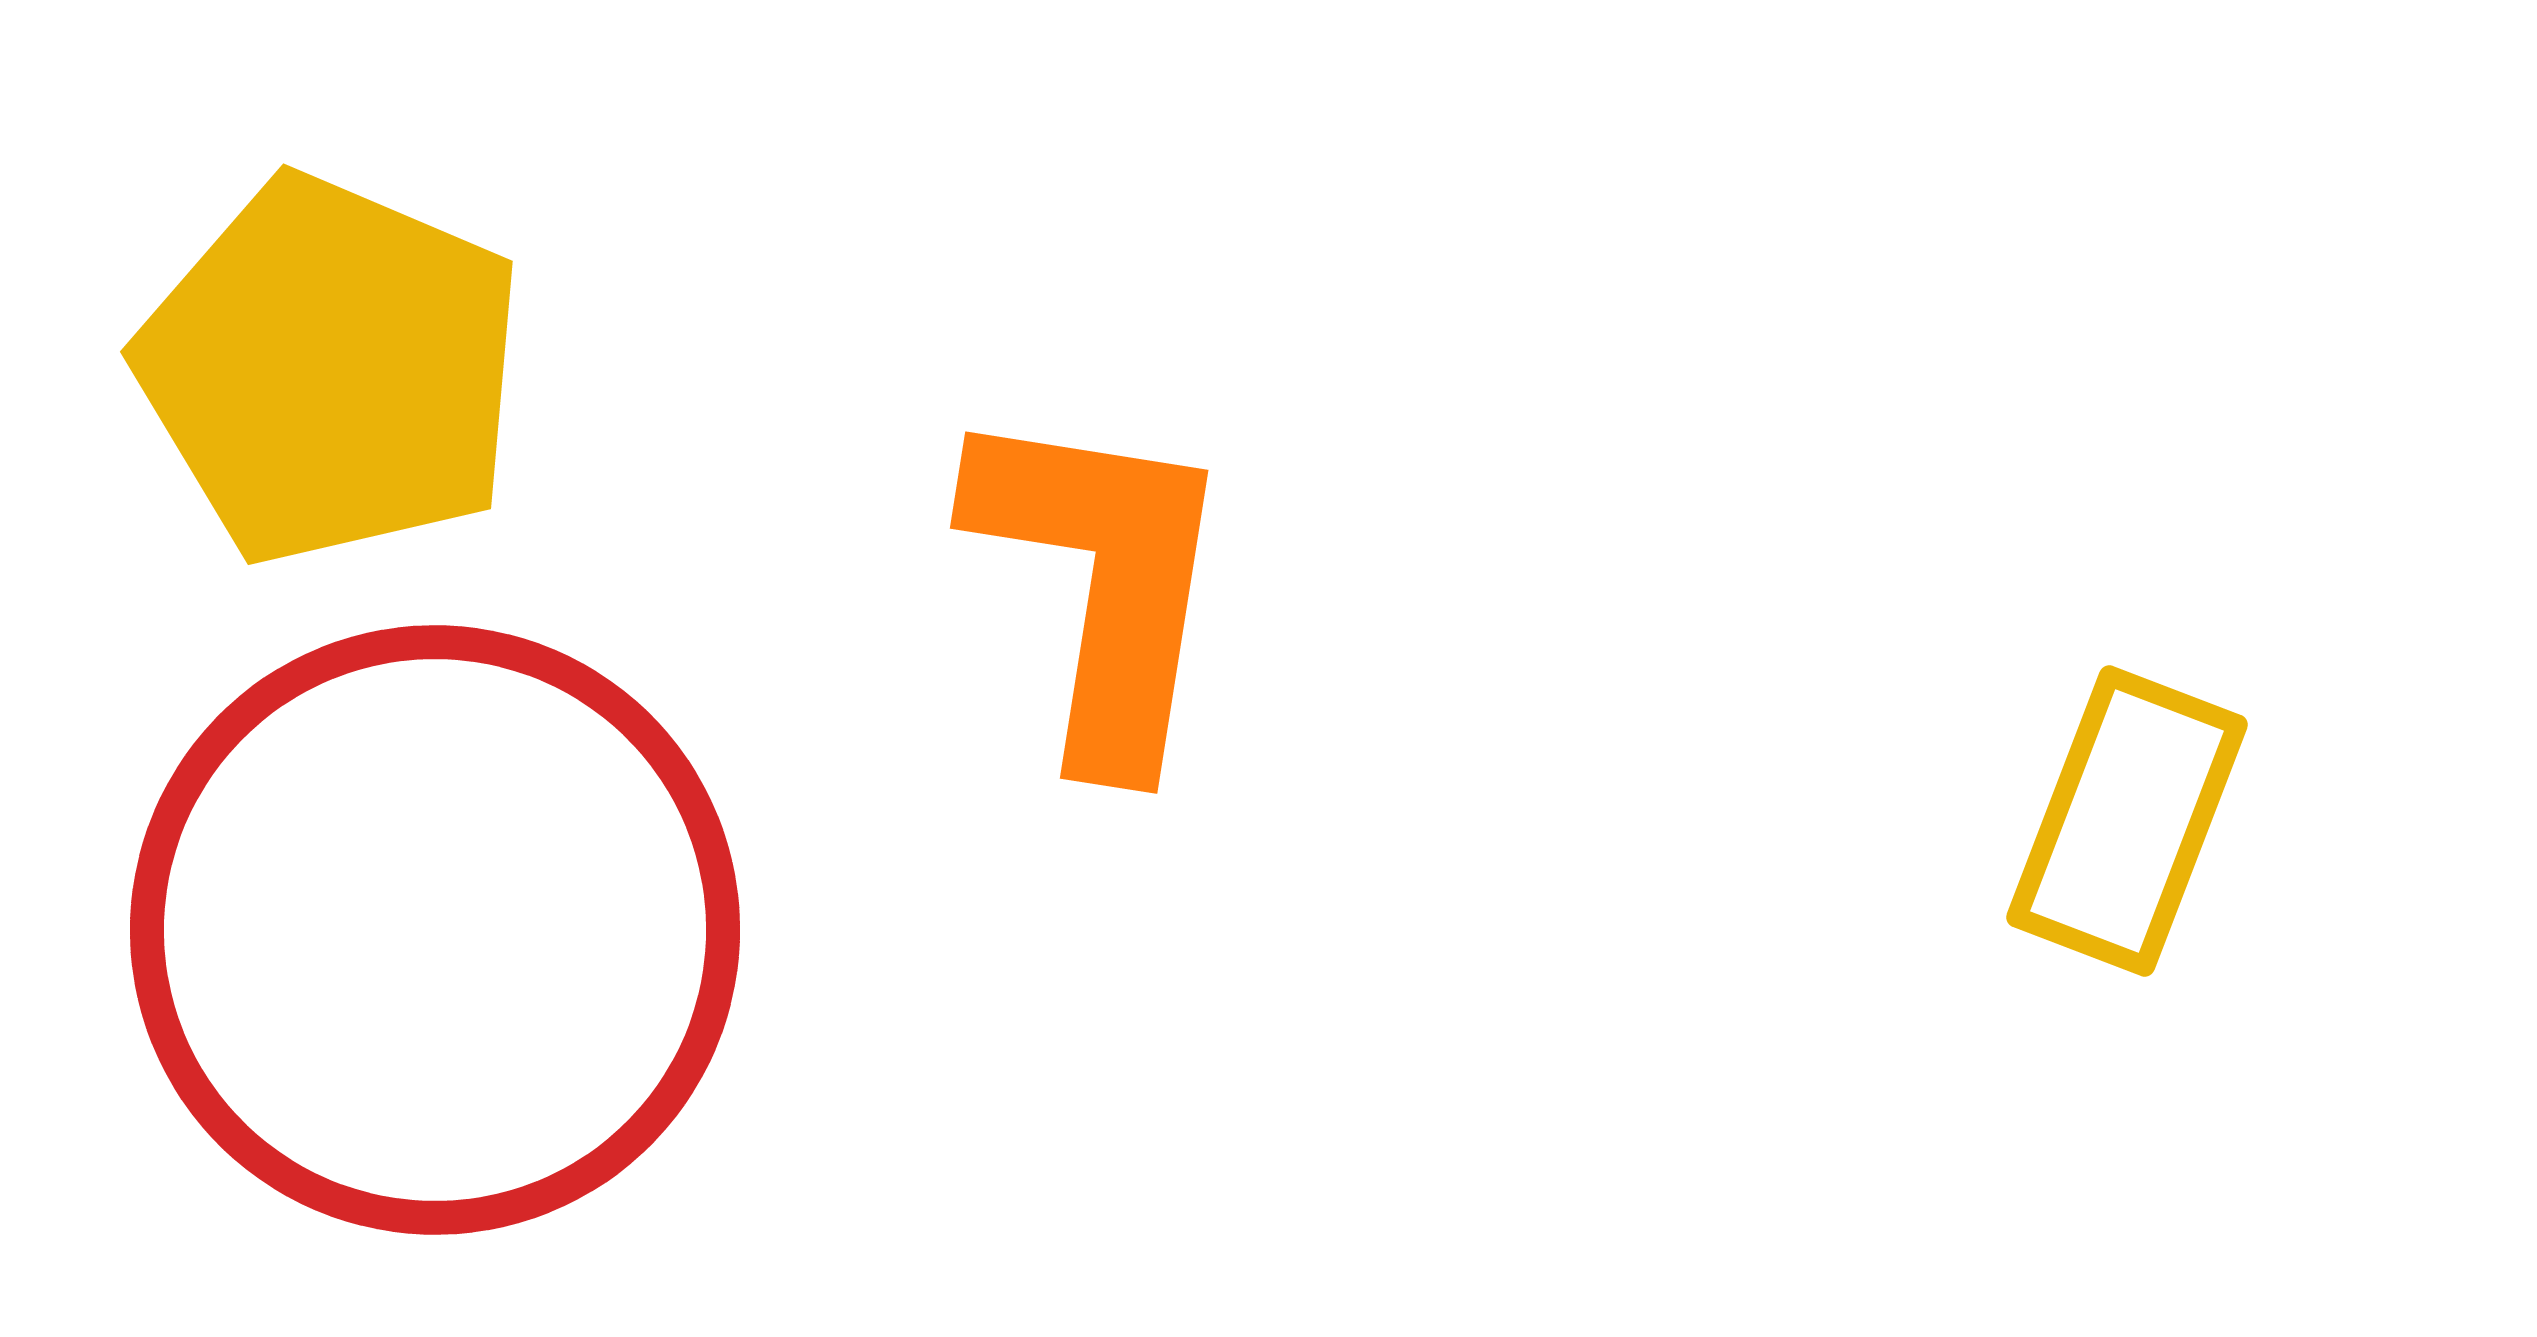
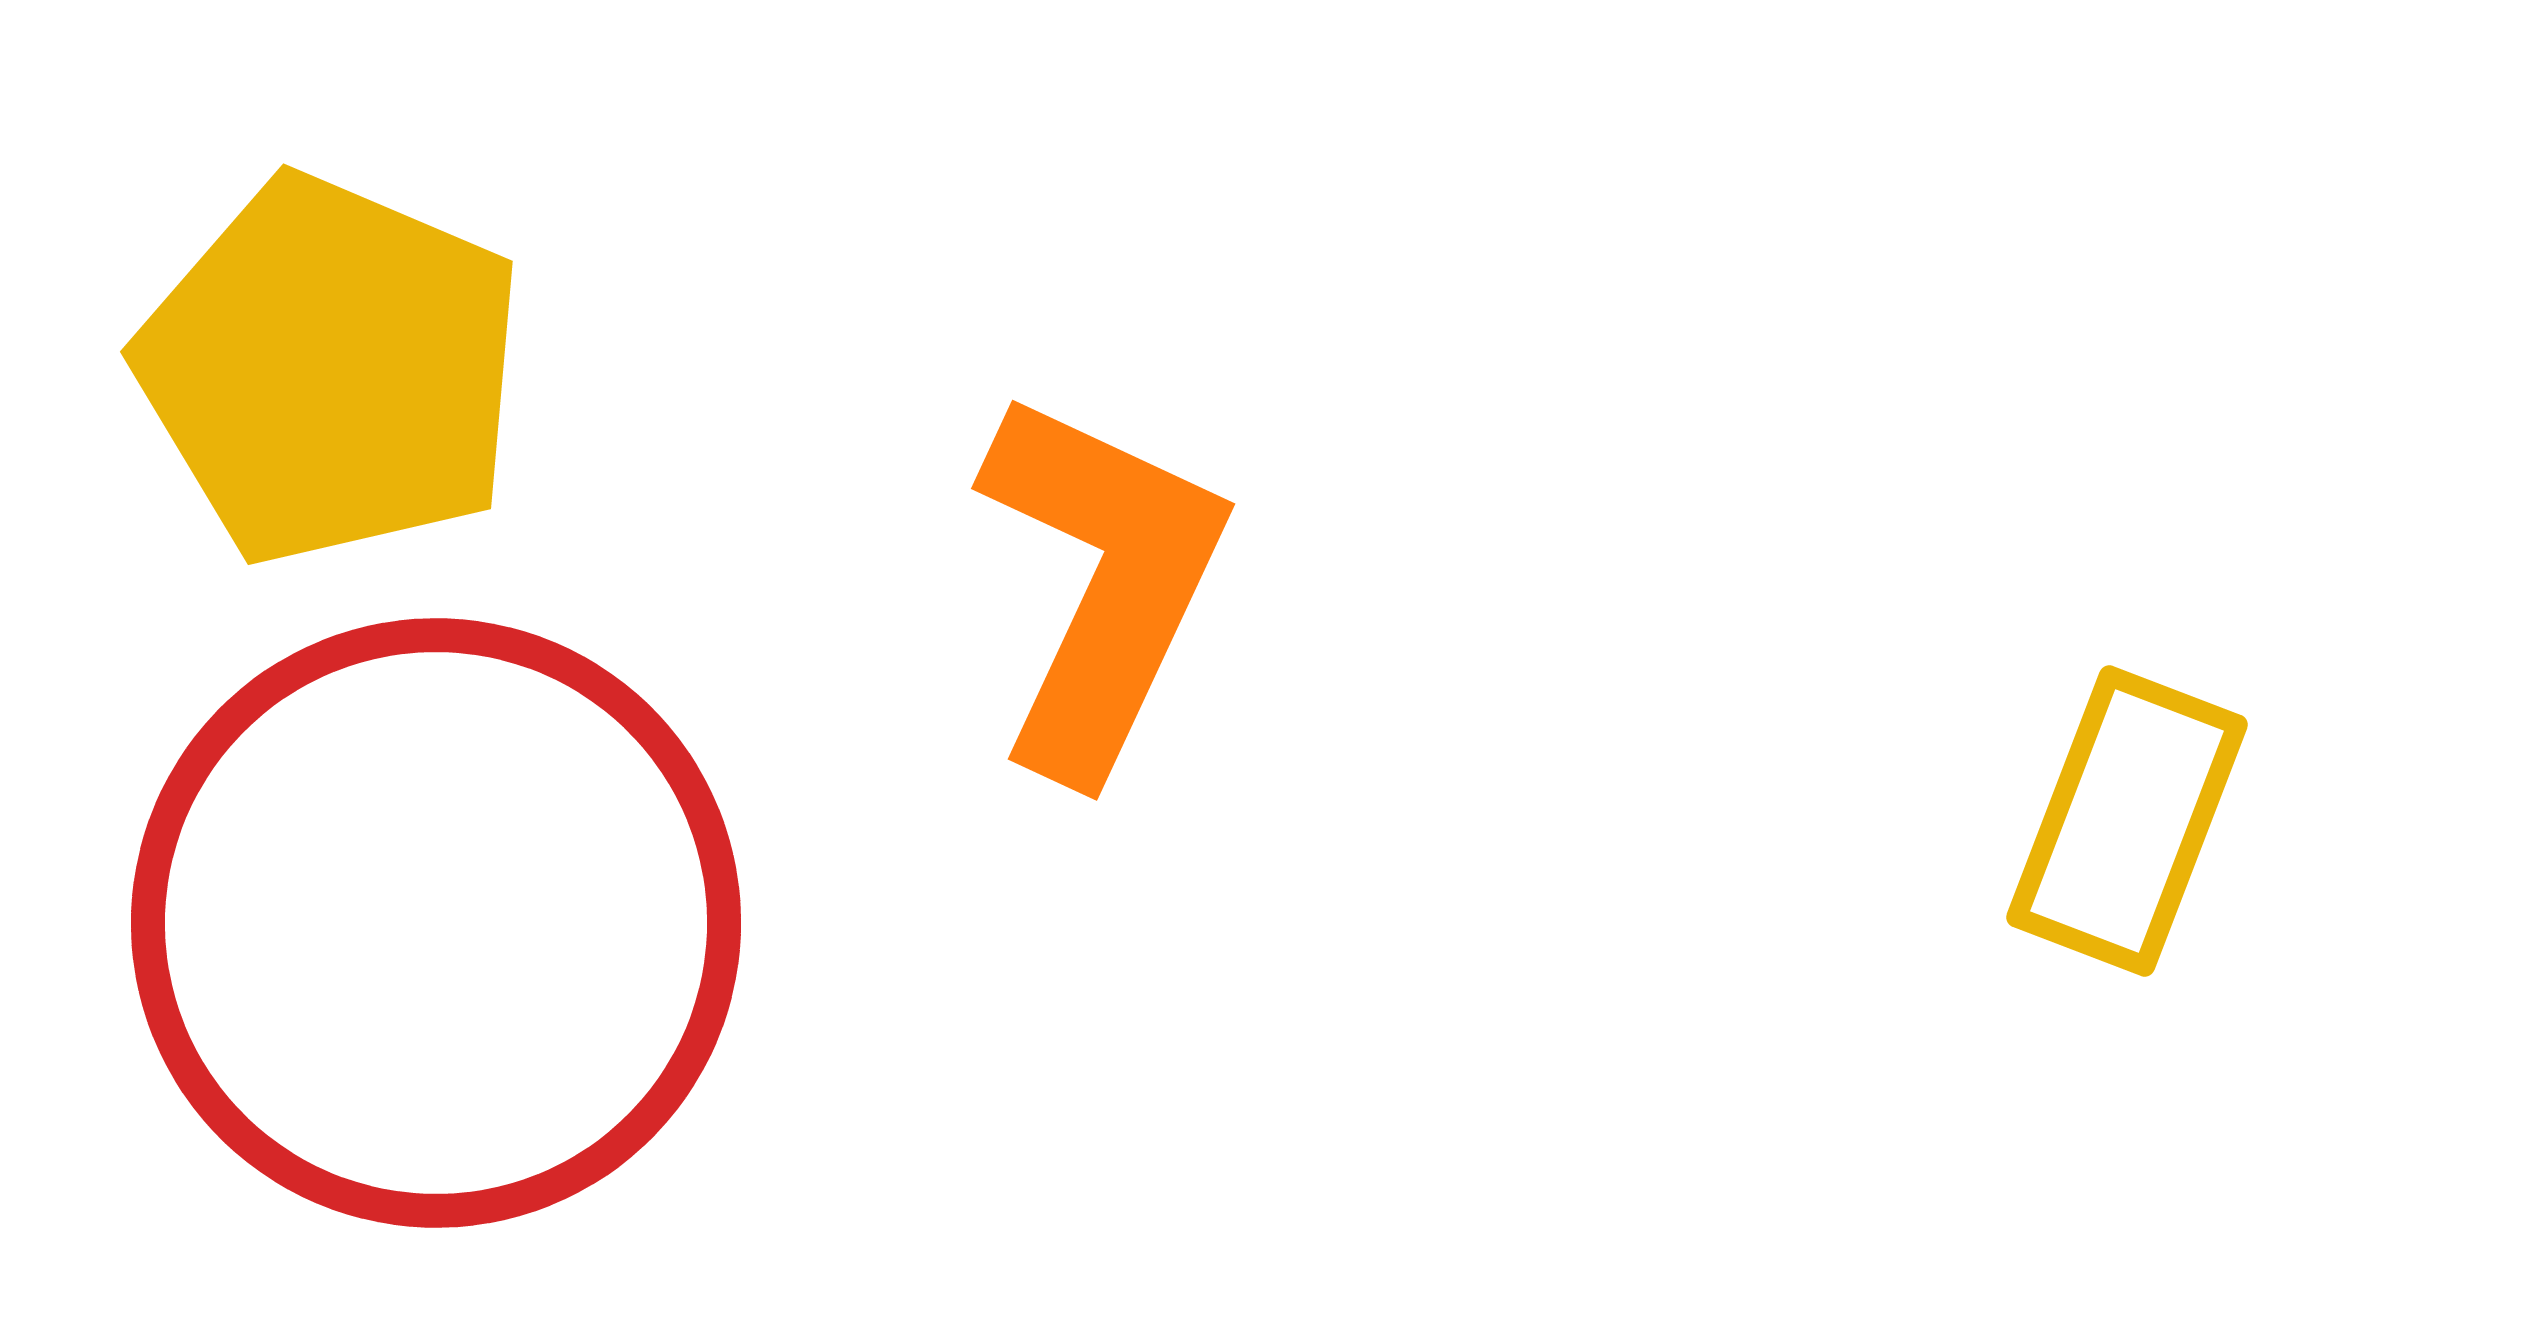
orange L-shape: rotated 16 degrees clockwise
red circle: moved 1 px right, 7 px up
